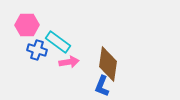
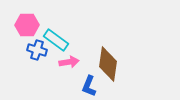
cyan rectangle: moved 2 px left, 2 px up
blue L-shape: moved 13 px left
